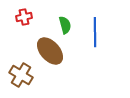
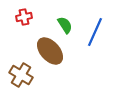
green semicircle: rotated 18 degrees counterclockwise
blue line: rotated 24 degrees clockwise
